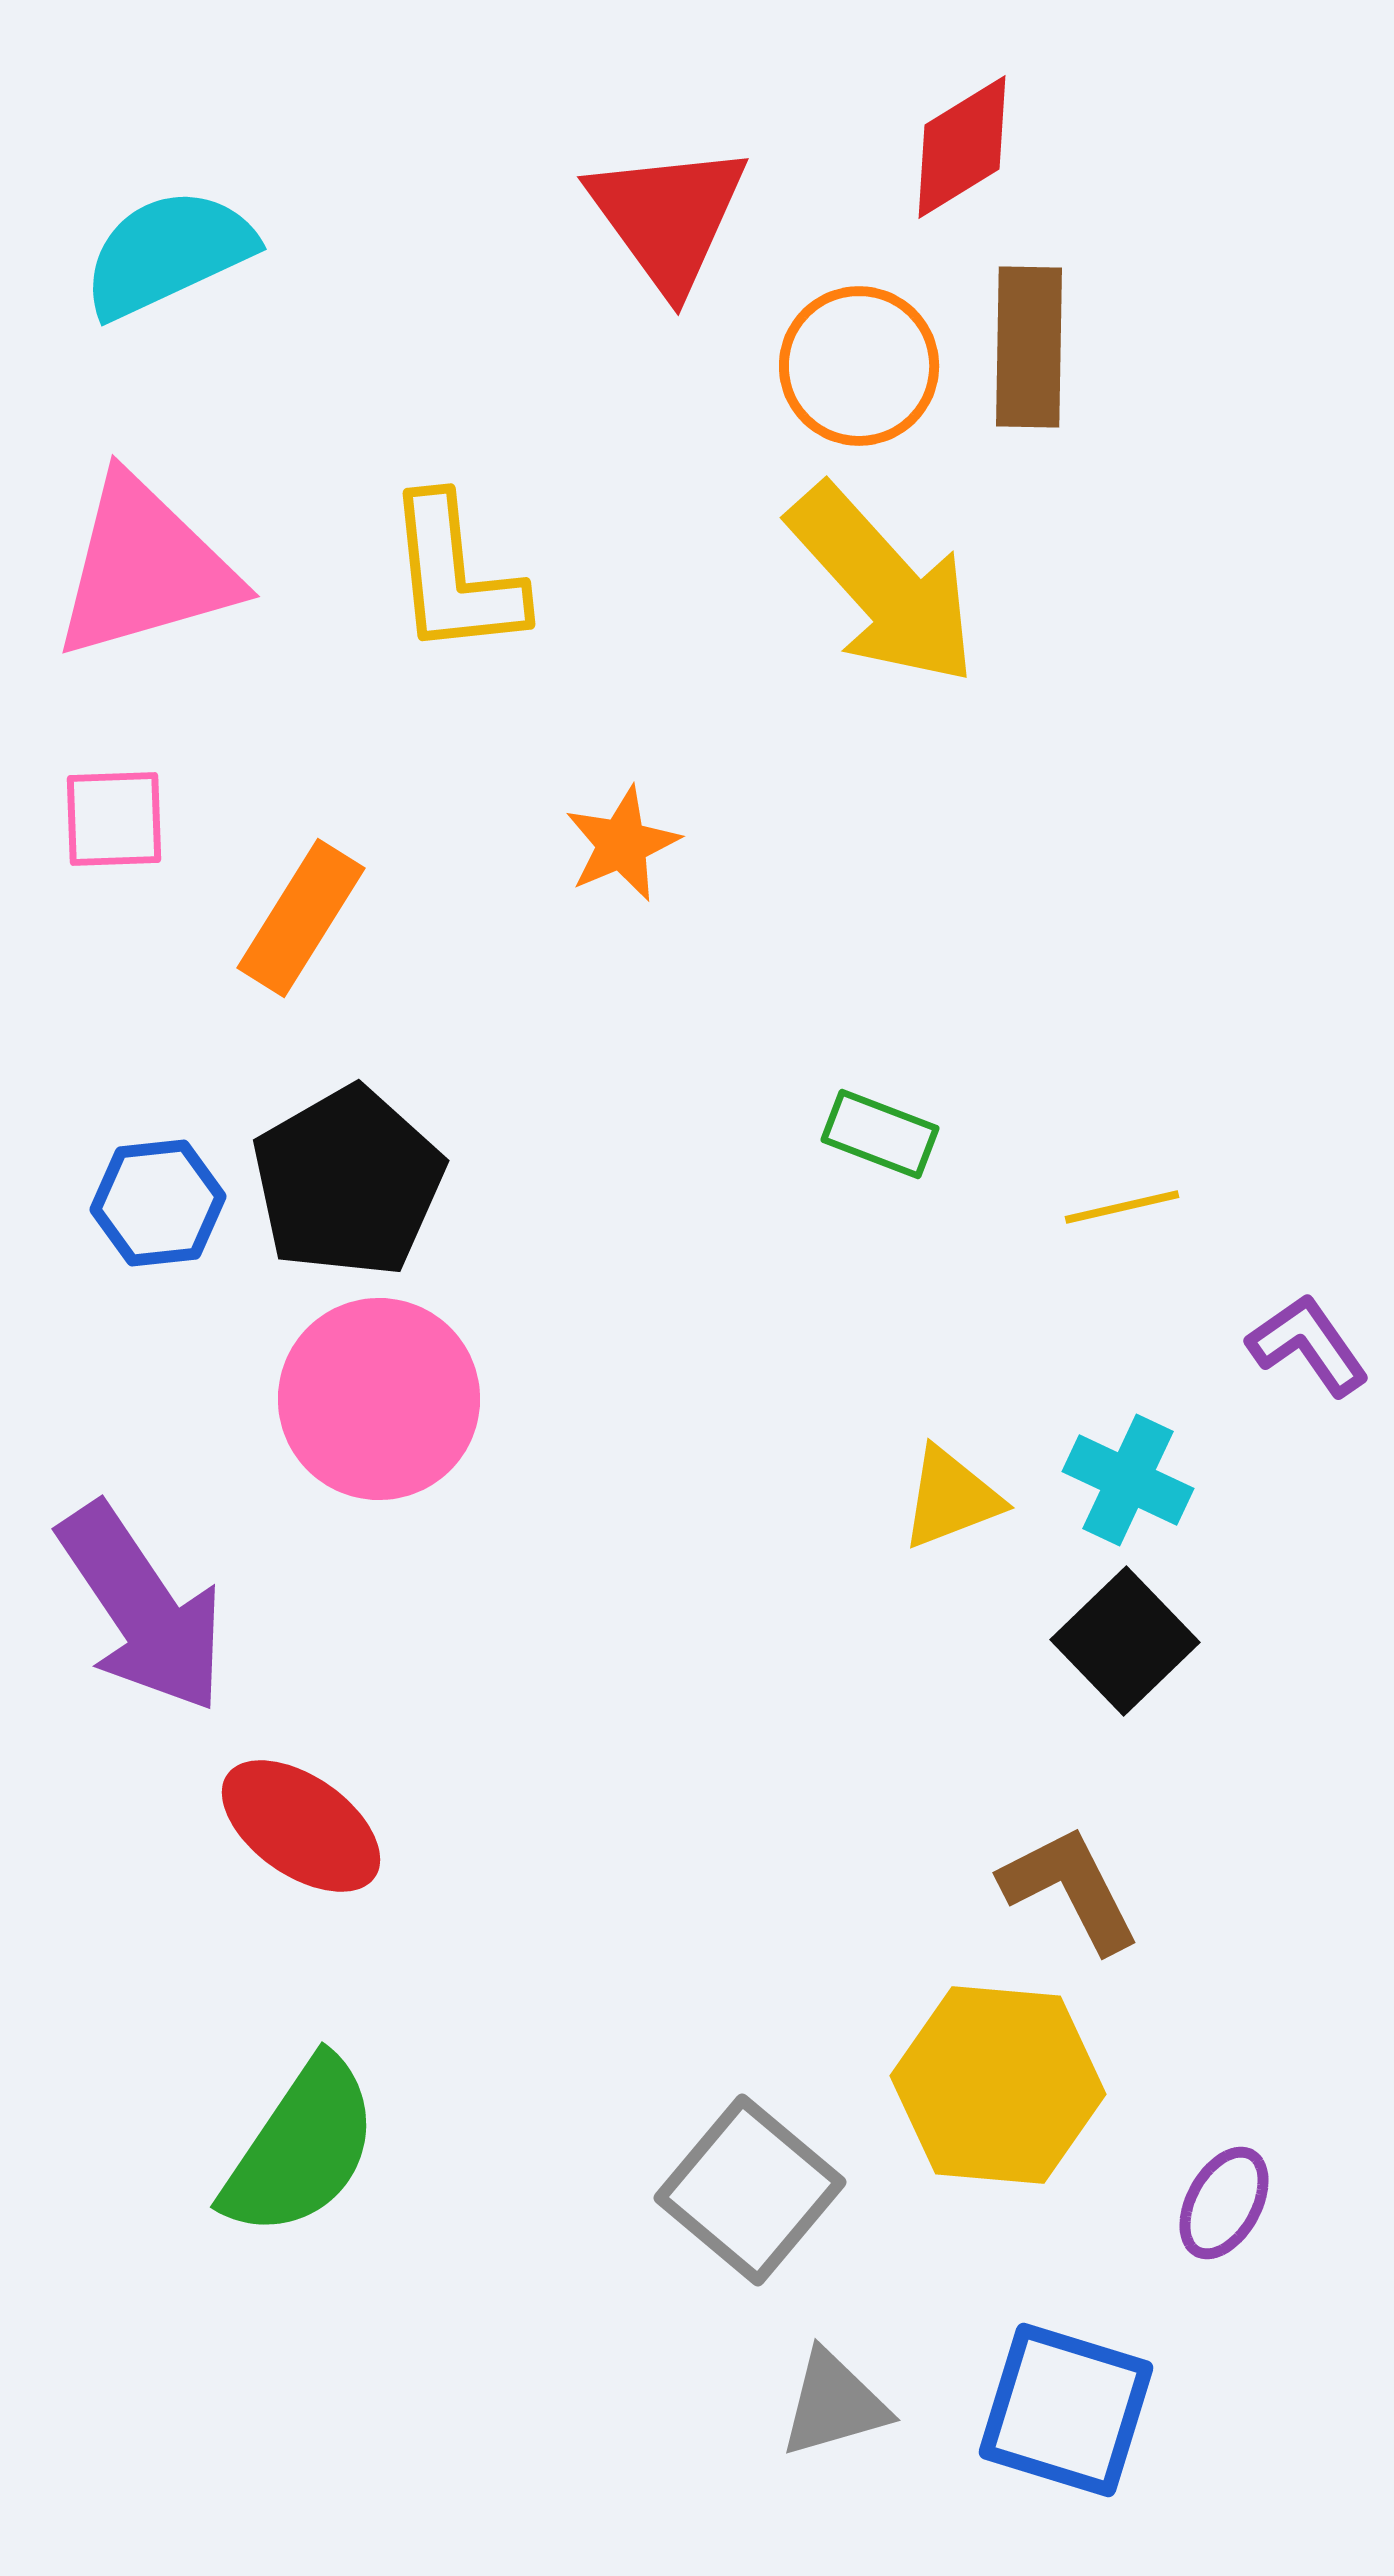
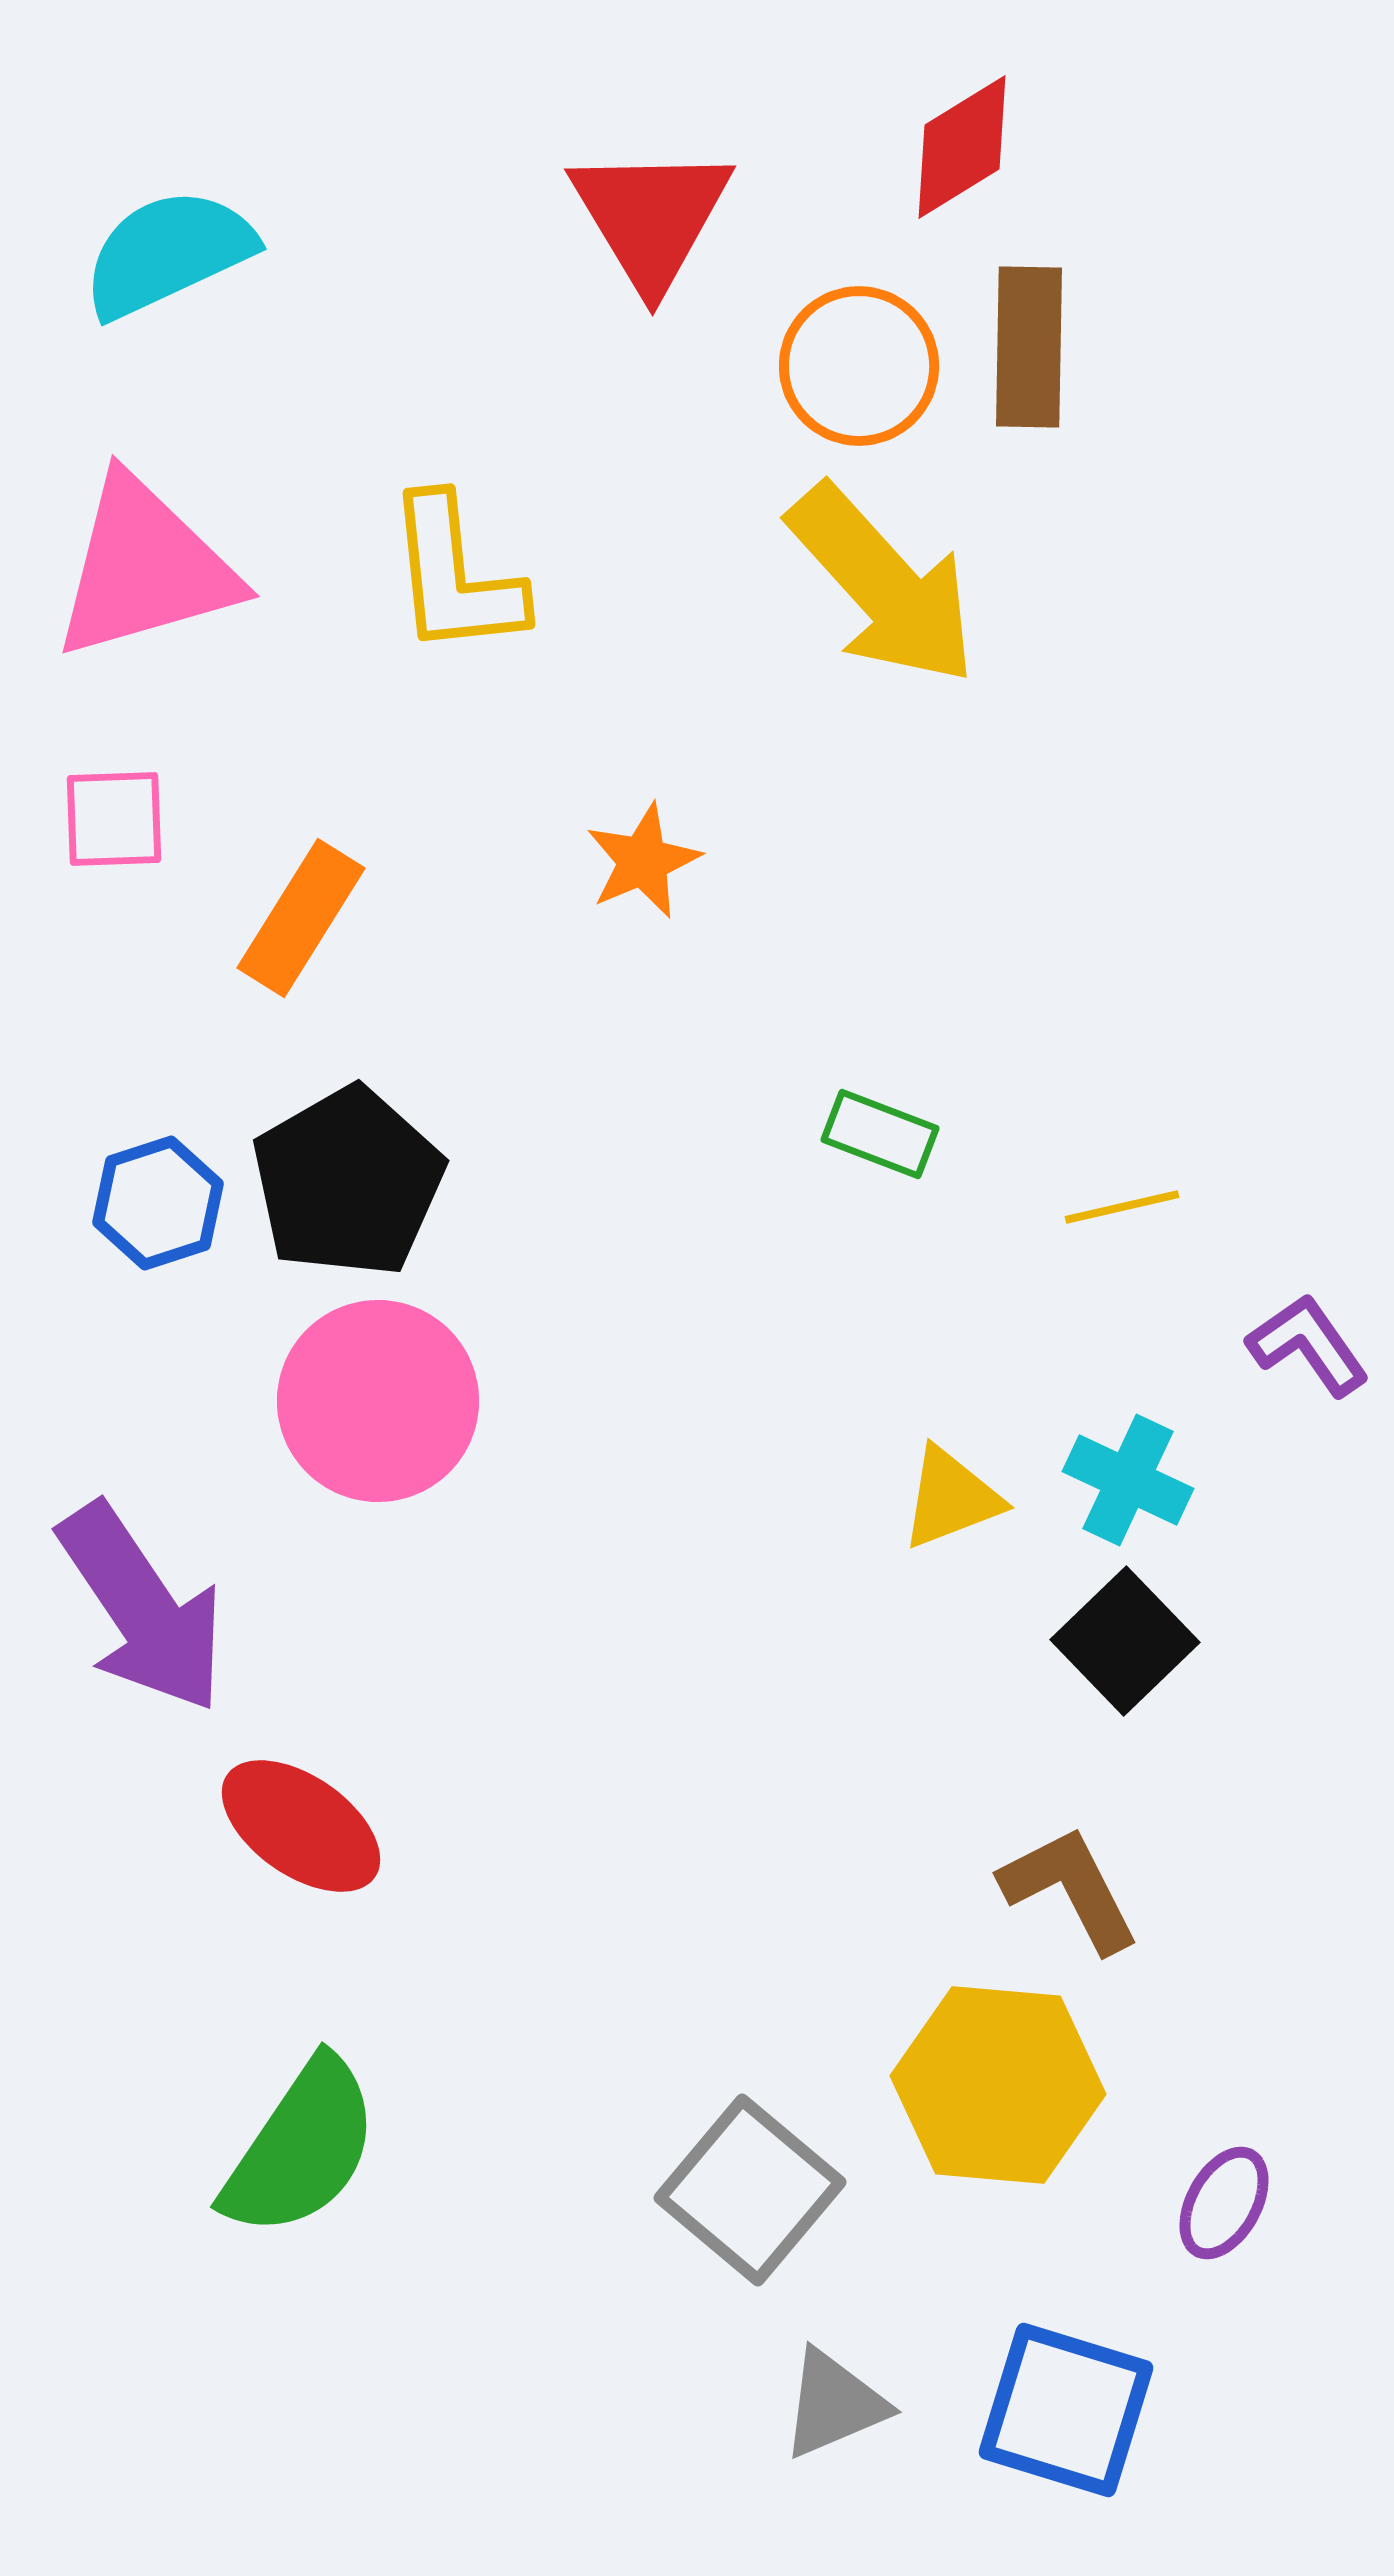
red triangle: moved 17 px left; rotated 5 degrees clockwise
orange star: moved 21 px right, 17 px down
blue hexagon: rotated 12 degrees counterclockwise
pink circle: moved 1 px left, 2 px down
gray triangle: rotated 7 degrees counterclockwise
